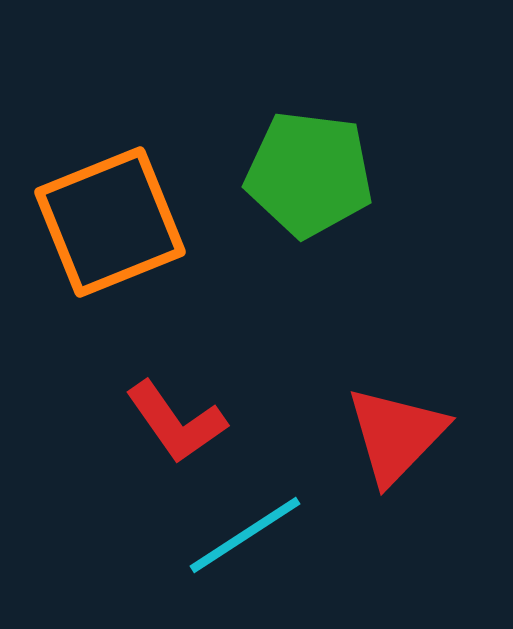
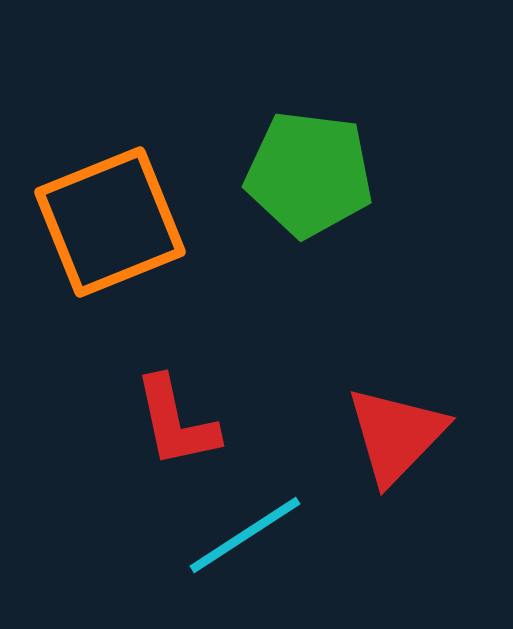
red L-shape: rotated 23 degrees clockwise
